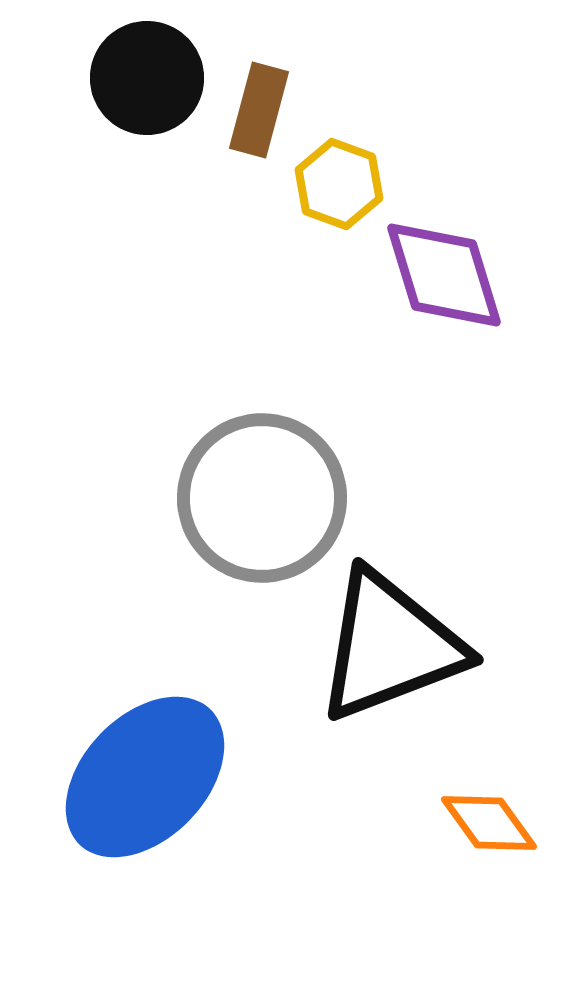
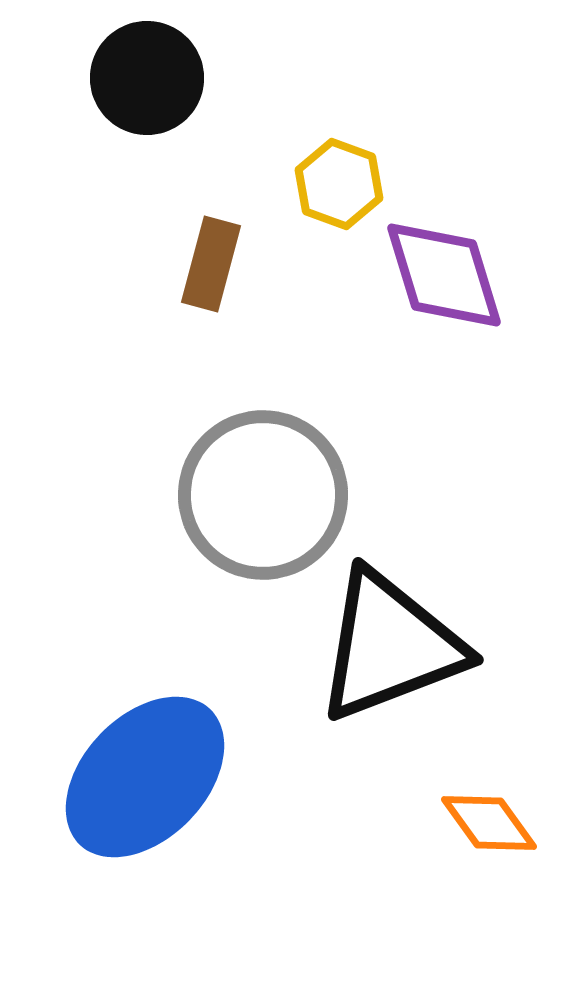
brown rectangle: moved 48 px left, 154 px down
gray circle: moved 1 px right, 3 px up
